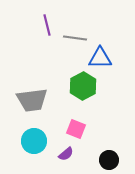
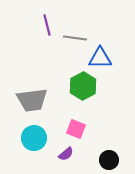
cyan circle: moved 3 px up
